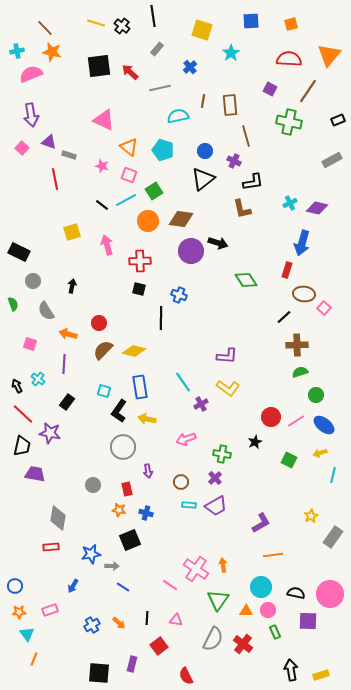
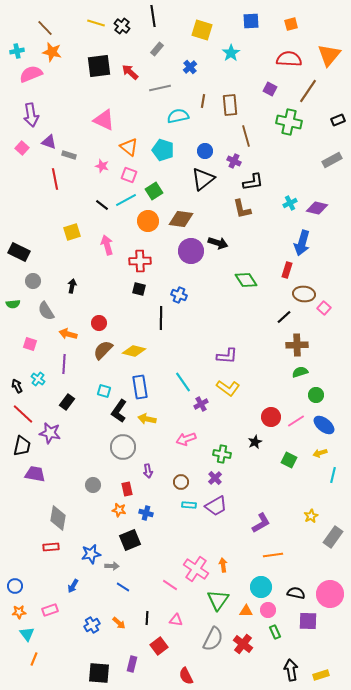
green semicircle at (13, 304): rotated 104 degrees clockwise
